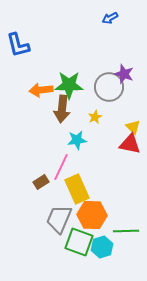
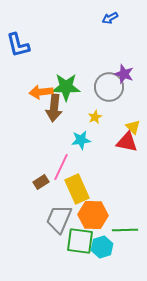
green star: moved 3 px left, 2 px down
orange arrow: moved 2 px down
brown arrow: moved 8 px left, 1 px up
cyan star: moved 4 px right
red triangle: moved 3 px left, 2 px up
orange hexagon: moved 1 px right
green line: moved 1 px left, 1 px up
green square: moved 1 px right, 1 px up; rotated 12 degrees counterclockwise
